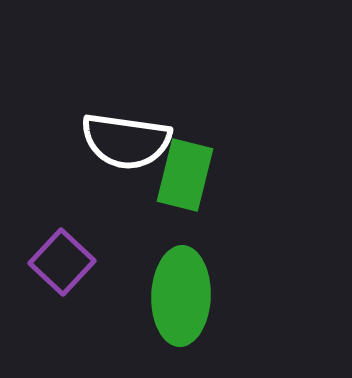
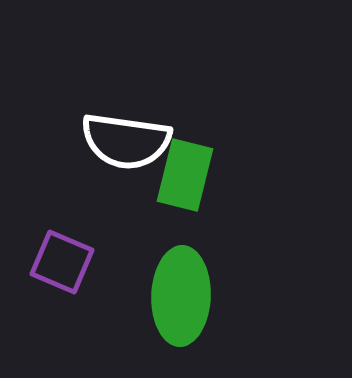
purple square: rotated 20 degrees counterclockwise
